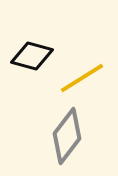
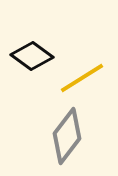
black diamond: rotated 21 degrees clockwise
